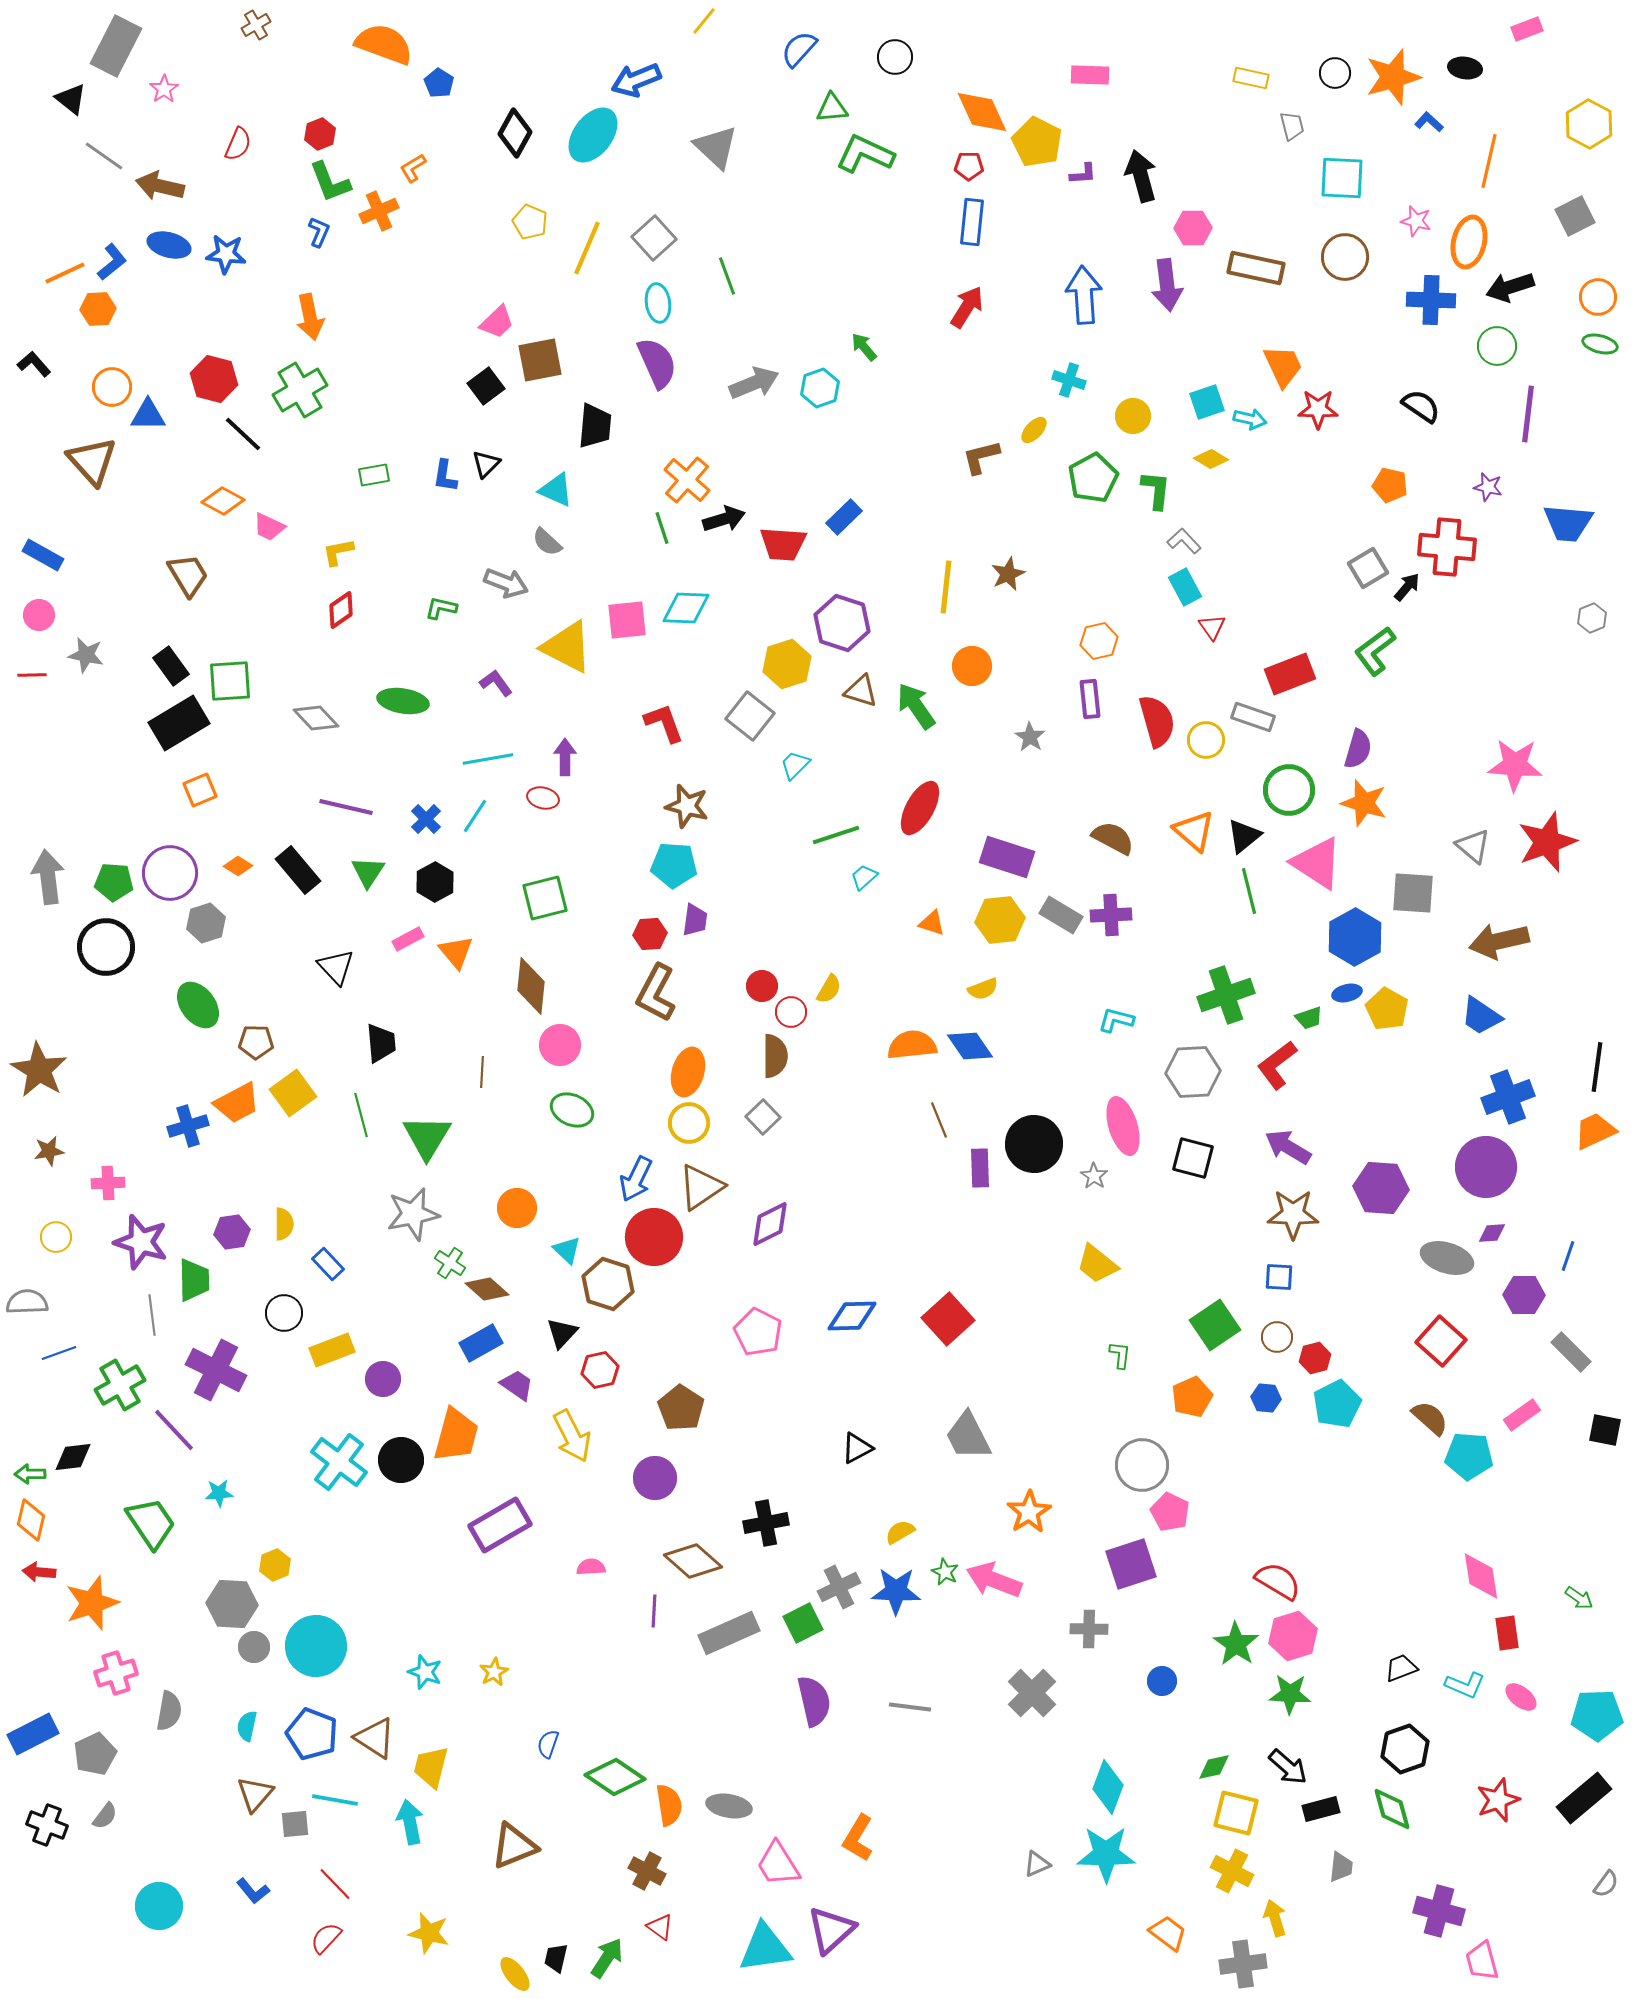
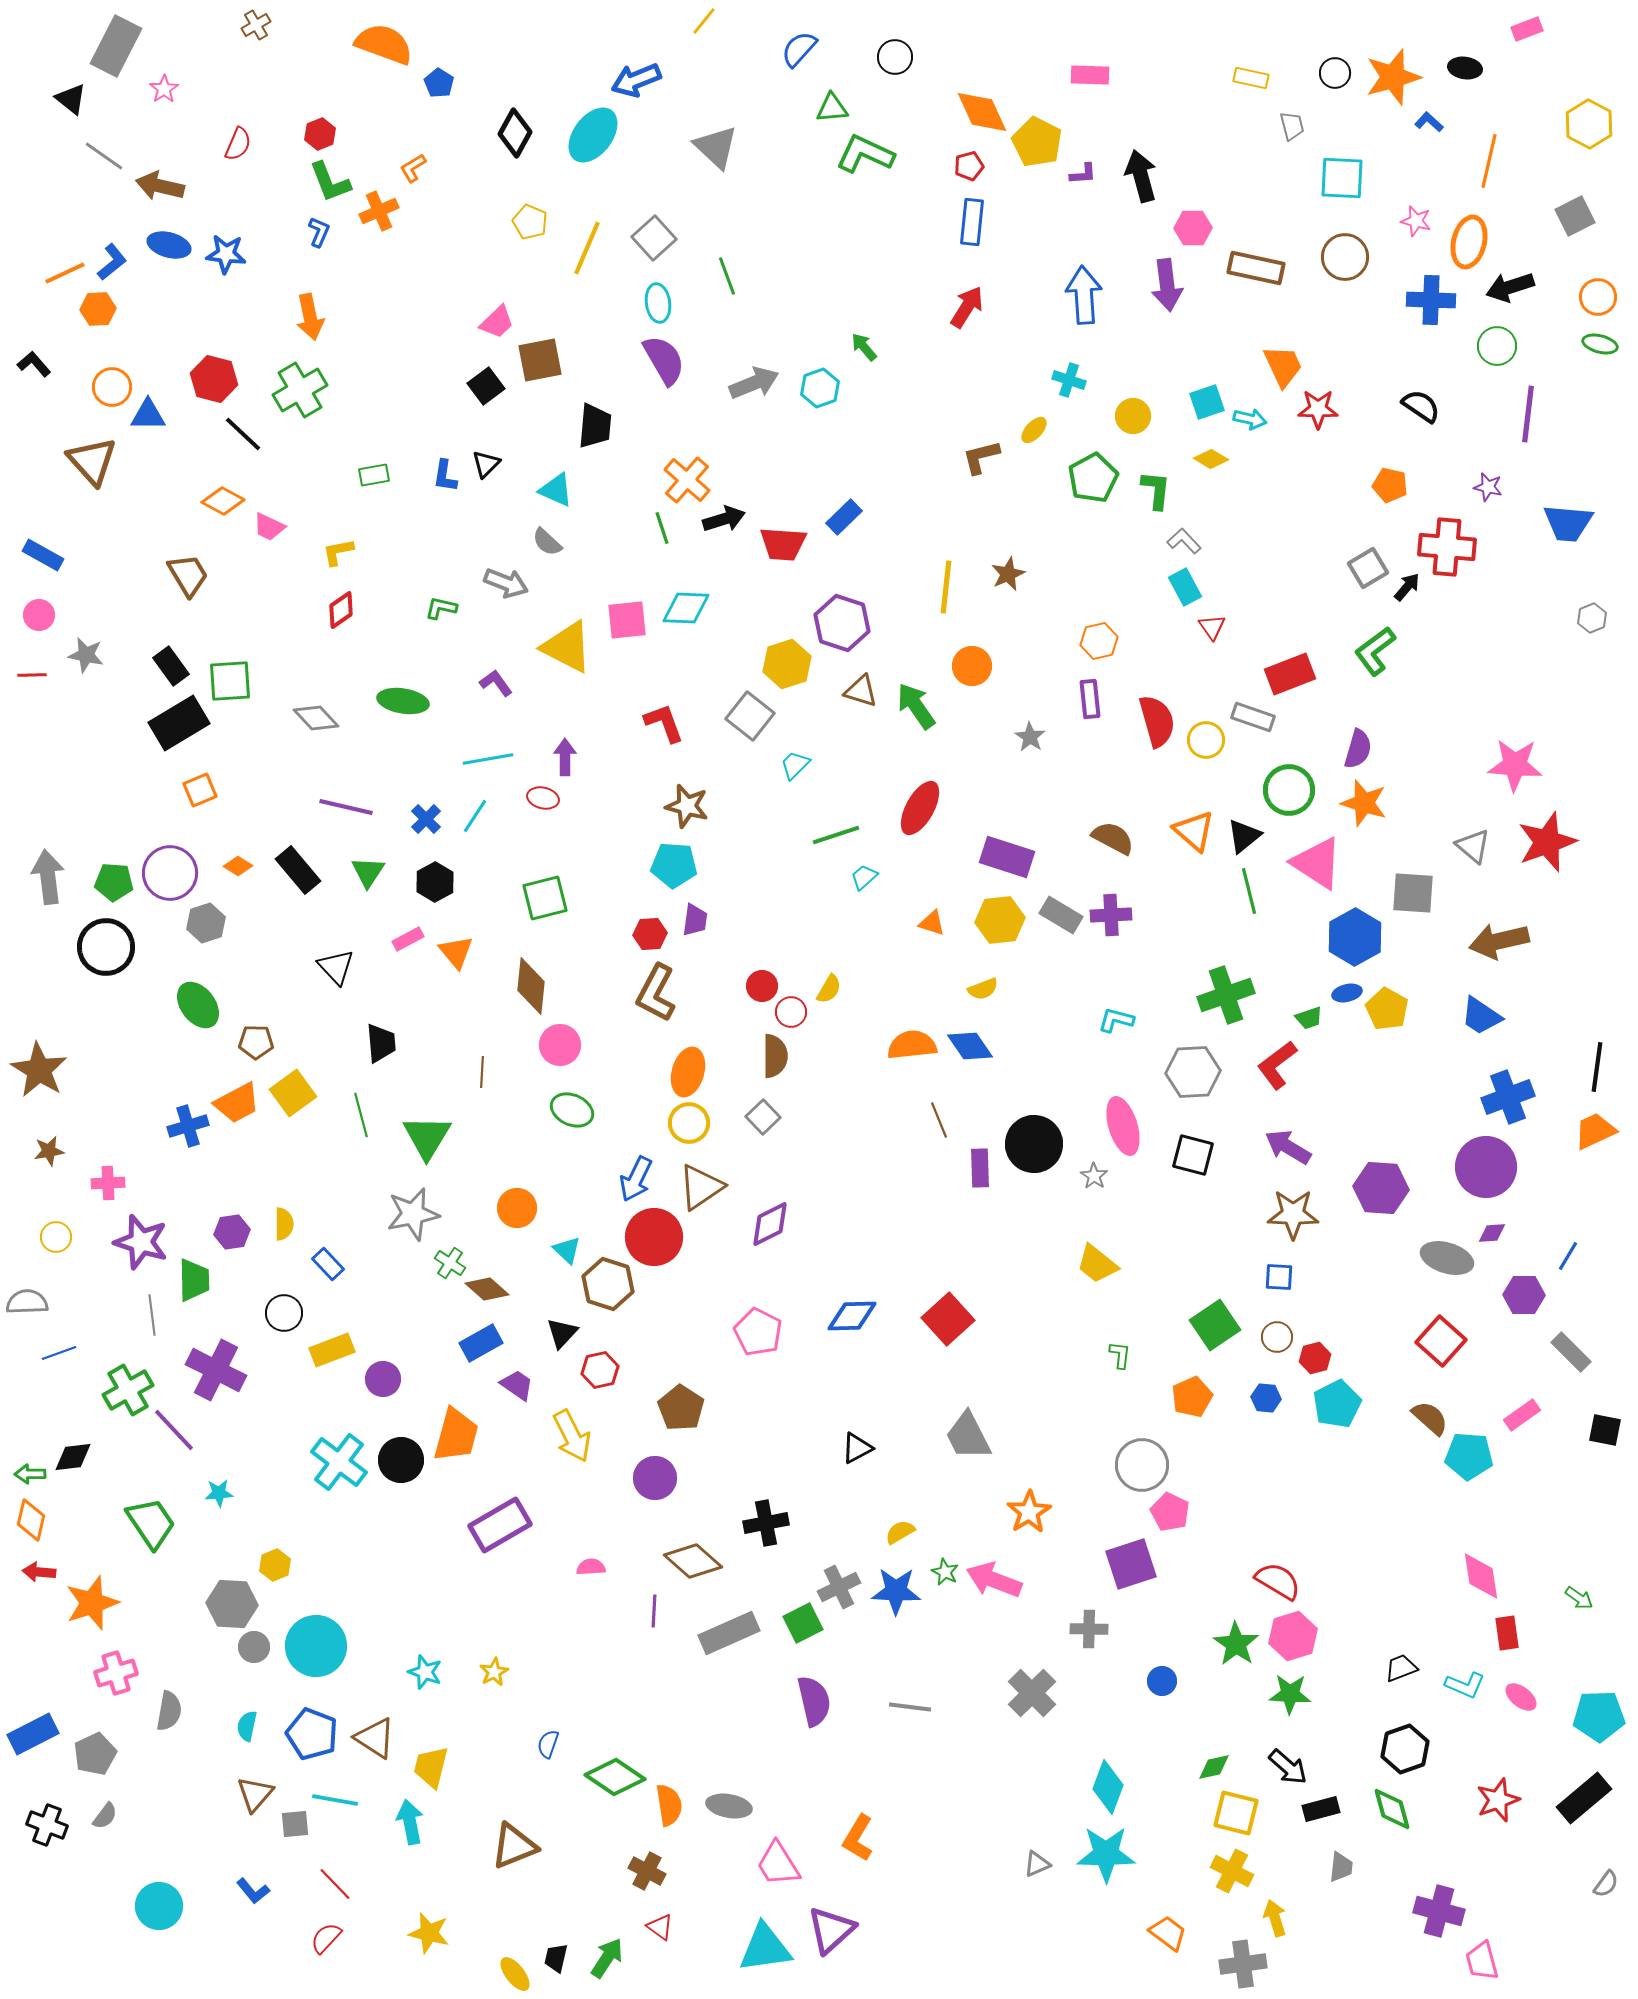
red pentagon at (969, 166): rotated 16 degrees counterclockwise
purple semicircle at (657, 363): moved 7 px right, 3 px up; rotated 6 degrees counterclockwise
black square at (1193, 1158): moved 3 px up
blue line at (1568, 1256): rotated 12 degrees clockwise
green cross at (120, 1385): moved 8 px right, 5 px down
cyan pentagon at (1597, 1715): moved 2 px right, 1 px down
